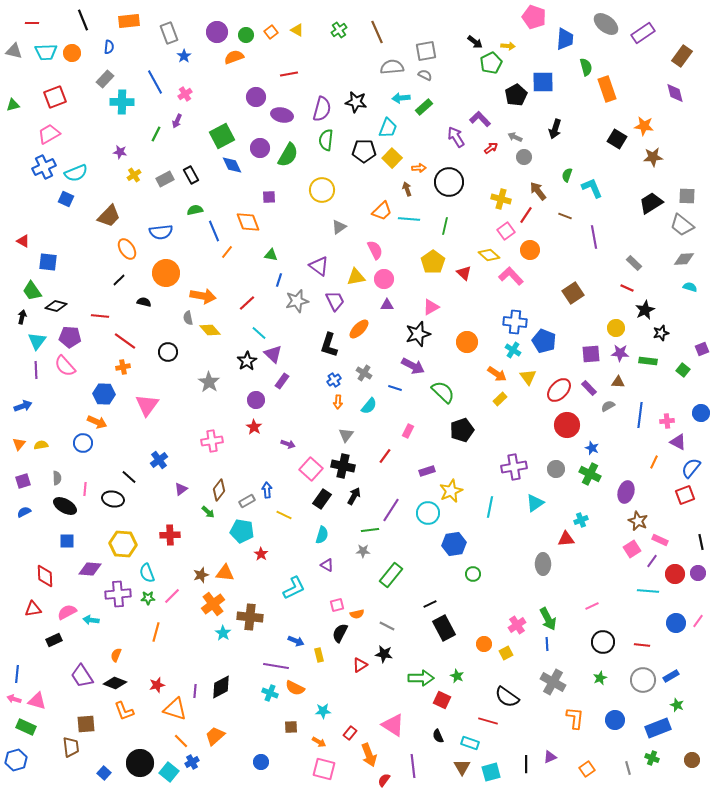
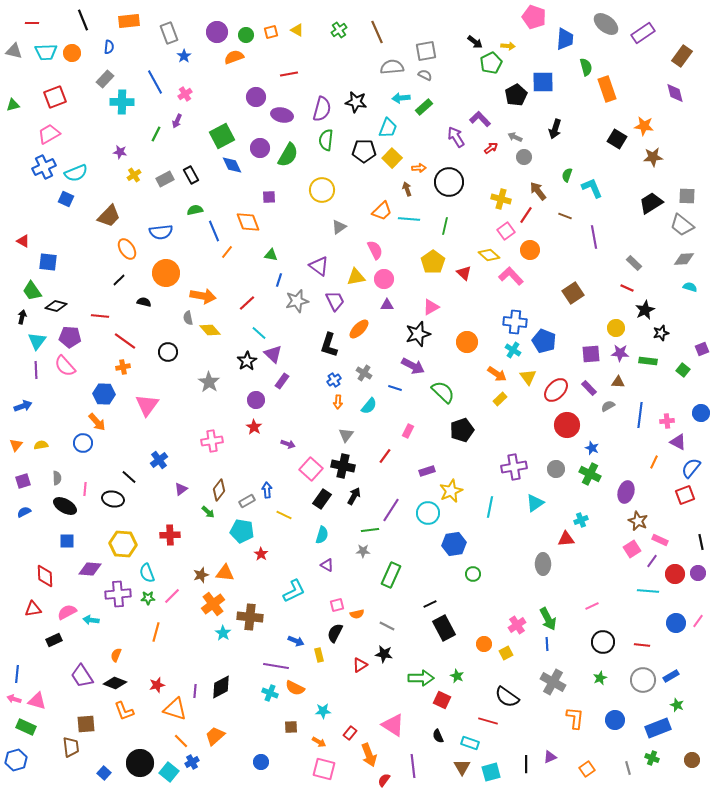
orange square at (271, 32): rotated 24 degrees clockwise
red ellipse at (559, 390): moved 3 px left
orange arrow at (97, 422): rotated 24 degrees clockwise
orange triangle at (19, 444): moved 3 px left, 1 px down
green rectangle at (391, 575): rotated 15 degrees counterclockwise
cyan L-shape at (294, 588): moved 3 px down
black semicircle at (340, 633): moved 5 px left
